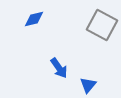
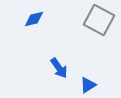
gray square: moved 3 px left, 5 px up
blue triangle: rotated 18 degrees clockwise
